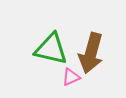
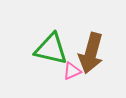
pink triangle: moved 1 px right, 6 px up
